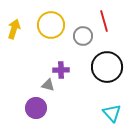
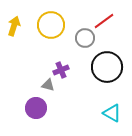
red line: rotated 70 degrees clockwise
yellow arrow: moved 3 px up
gray circle: moved 2 px right, 2 px down
purple cross: rotated 21 degrees counterclockwise
cyan triangle: rotated 18 degrees counterclockwise
